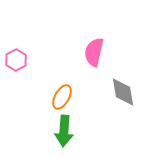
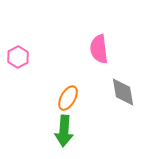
pink semicircle: moved 5 px right, 3 px up; rotated 20 degrees counterclockwise
pink hexagon: moved 2 px right, 3 px up
orange ellipse: moved 6 px right, 1 px down
